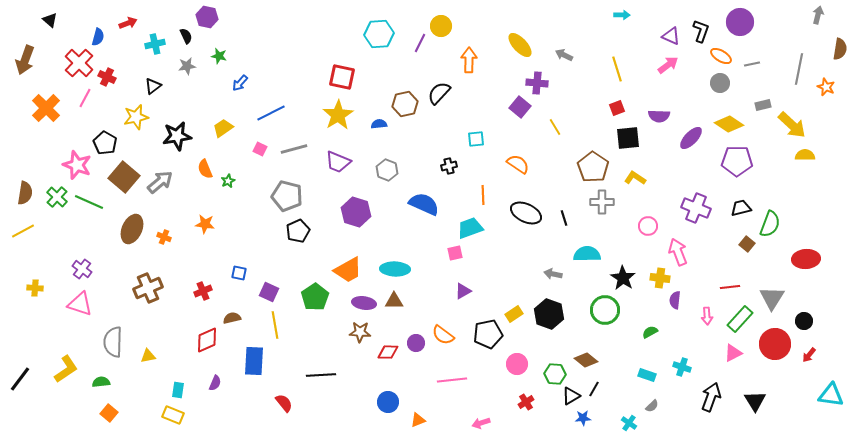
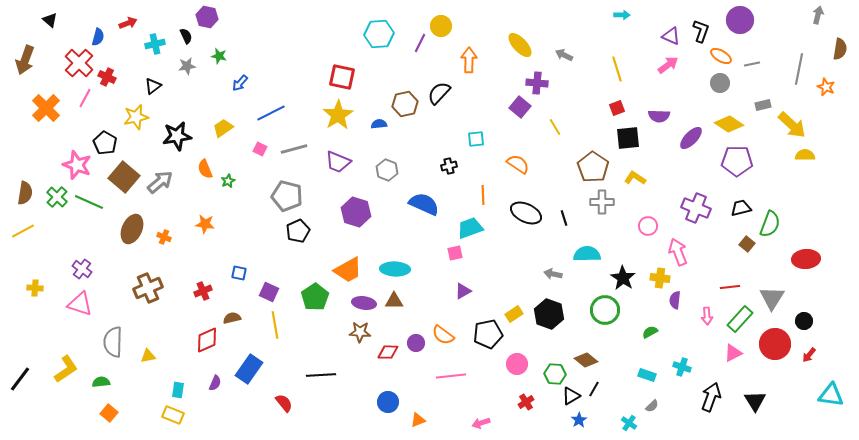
purple circle at (740, 22): moved 2 px up
blue rectangle at (254, 361): moved 5 px left, 8 px down; rotated 32 degrees clockwise
pink line at (452, 380): moved 1 px left, 4 px up
blue star at (583, 418): moved 4 px left, 2 px down; rotated 28 degrees counterclockwise
